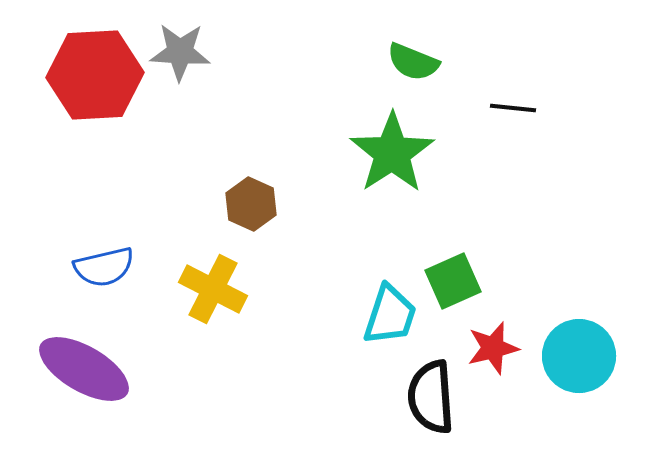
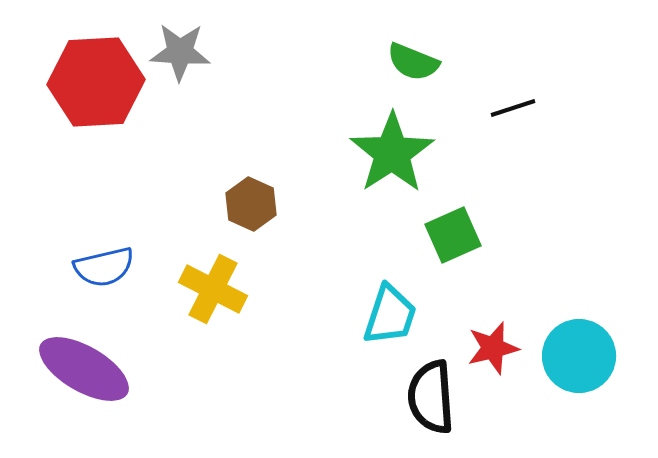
red hexagon: moved 1 px right, 7 px down
black line: rotated 24 degrees counterclockwise
green square: moved 46 px up
